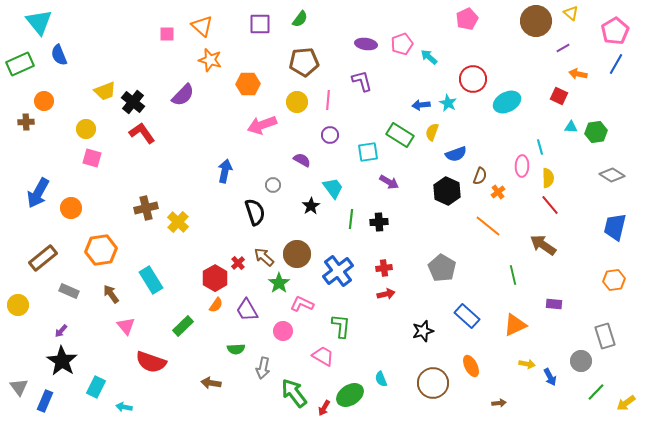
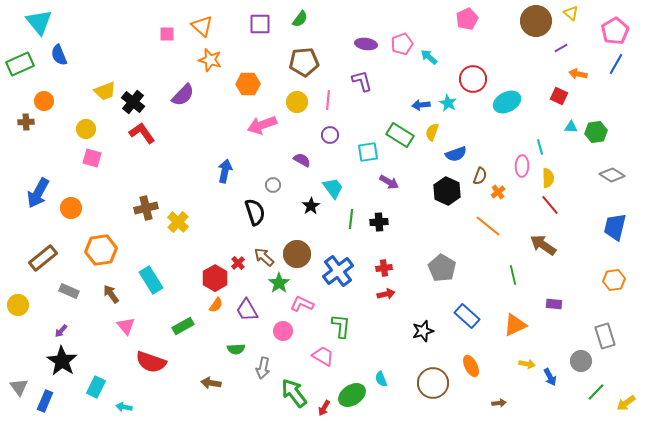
purple line at (563, 48): moved 2 px left
green rectangle at (183, 326): rotated 15 degrees clockwise
green ellipse at (350, 395): moved 2 px right
